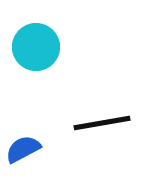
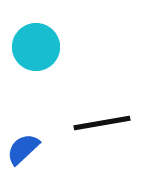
blue semicircle: rotated 15 degrees counterclockwise
